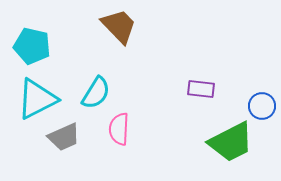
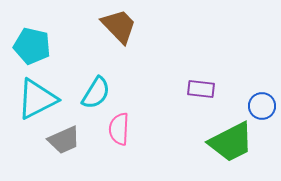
gray trapezoid: moved 3 px down
